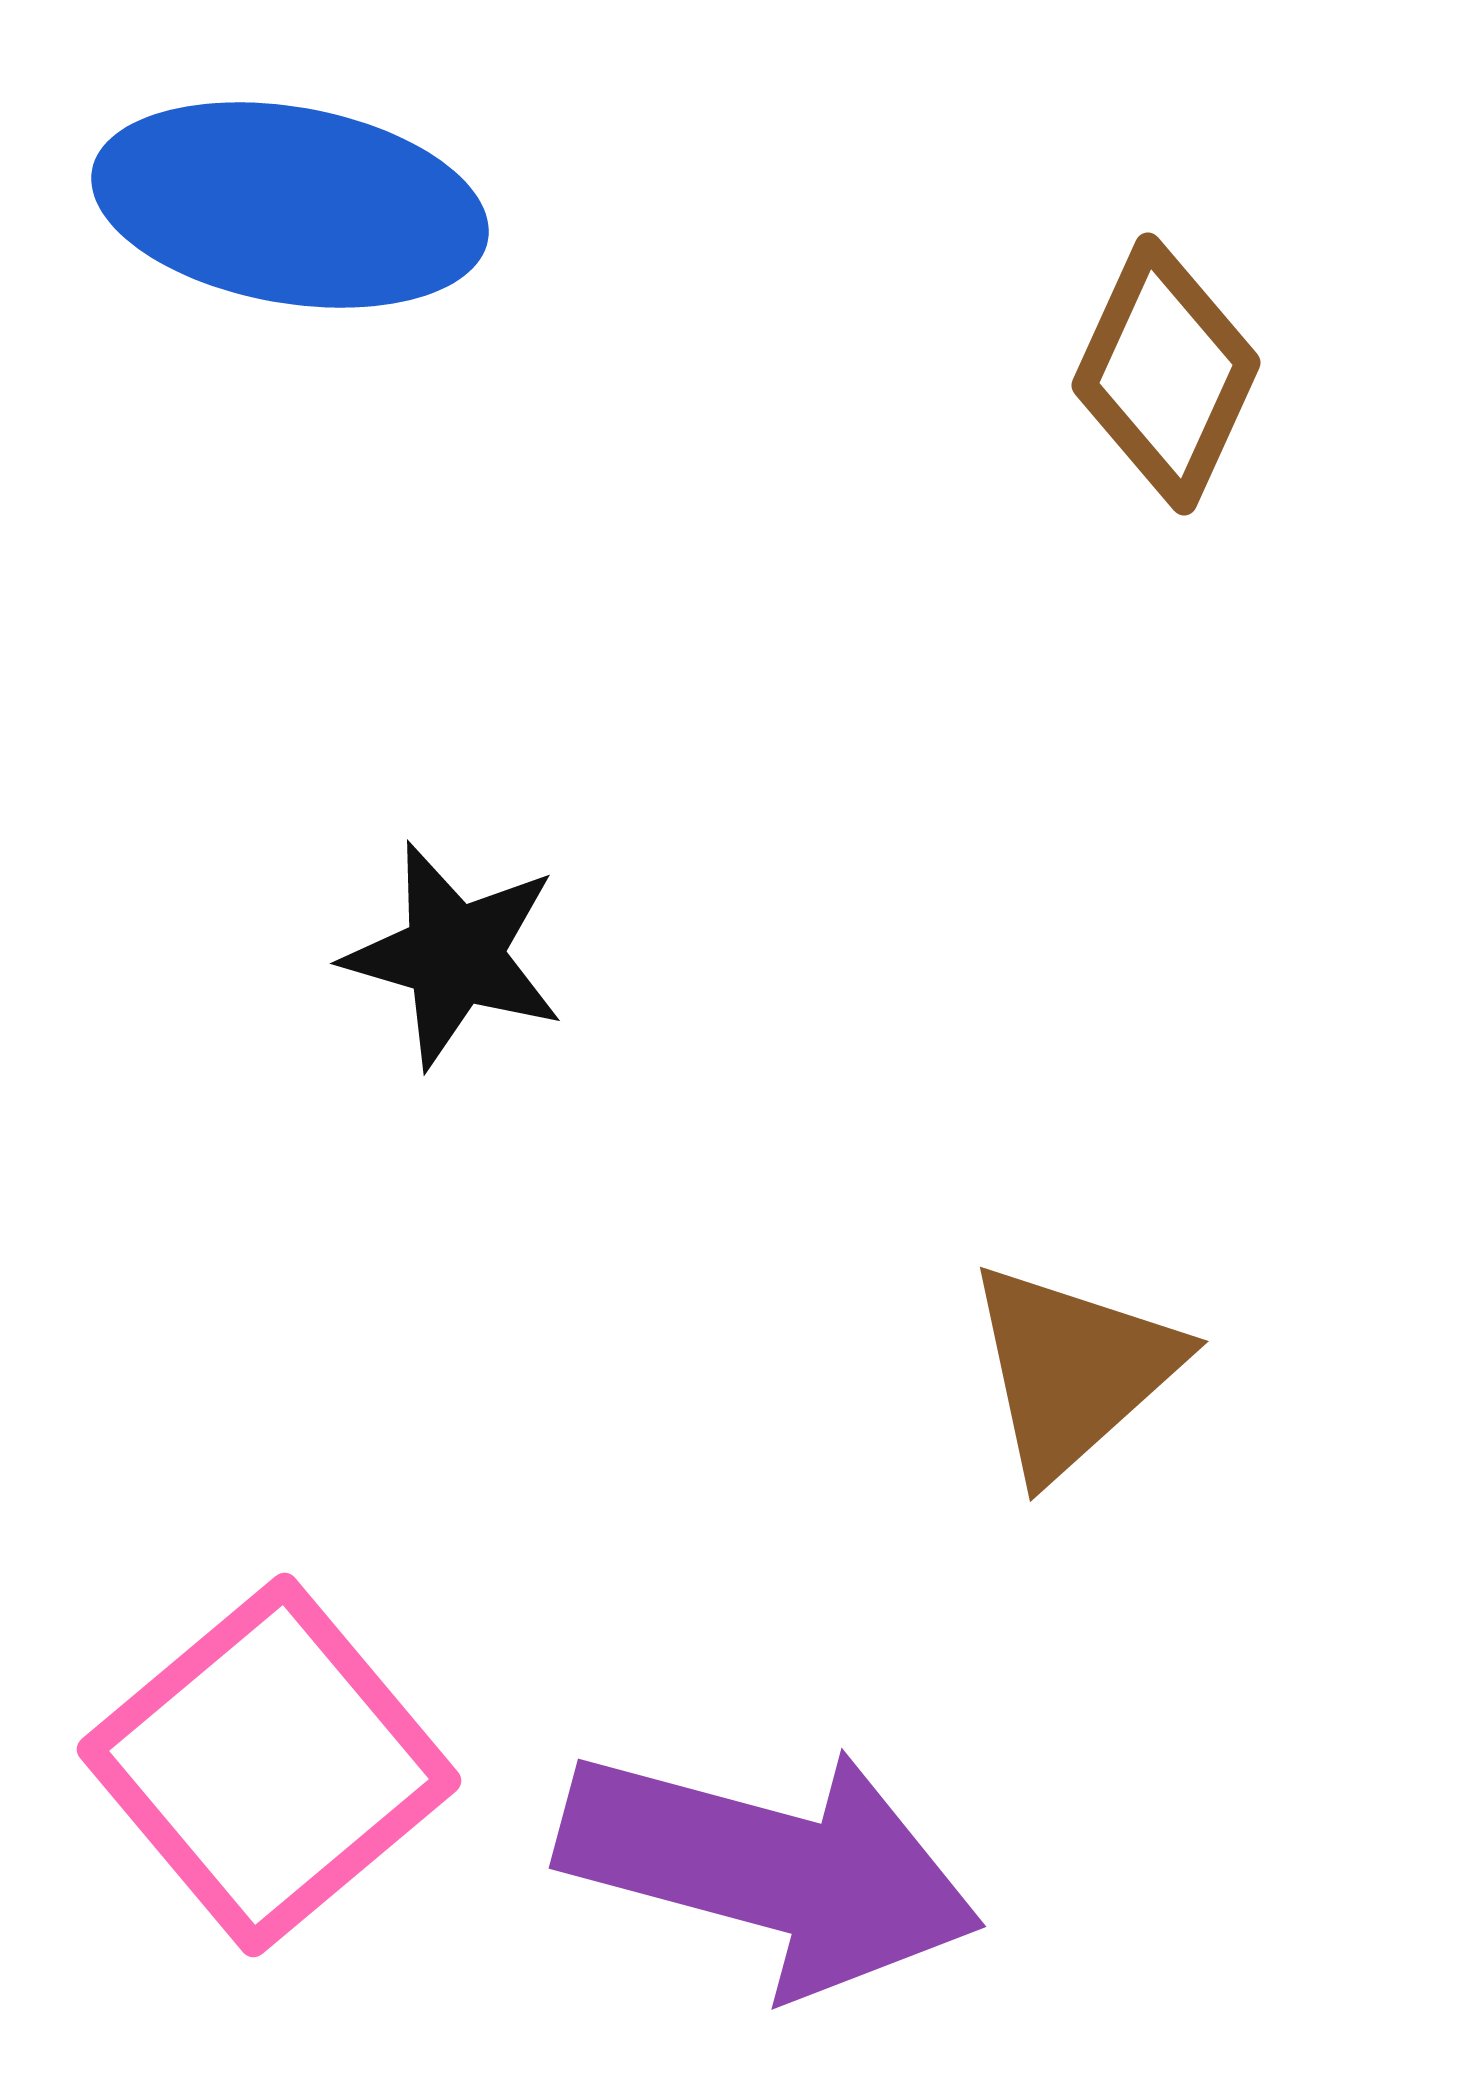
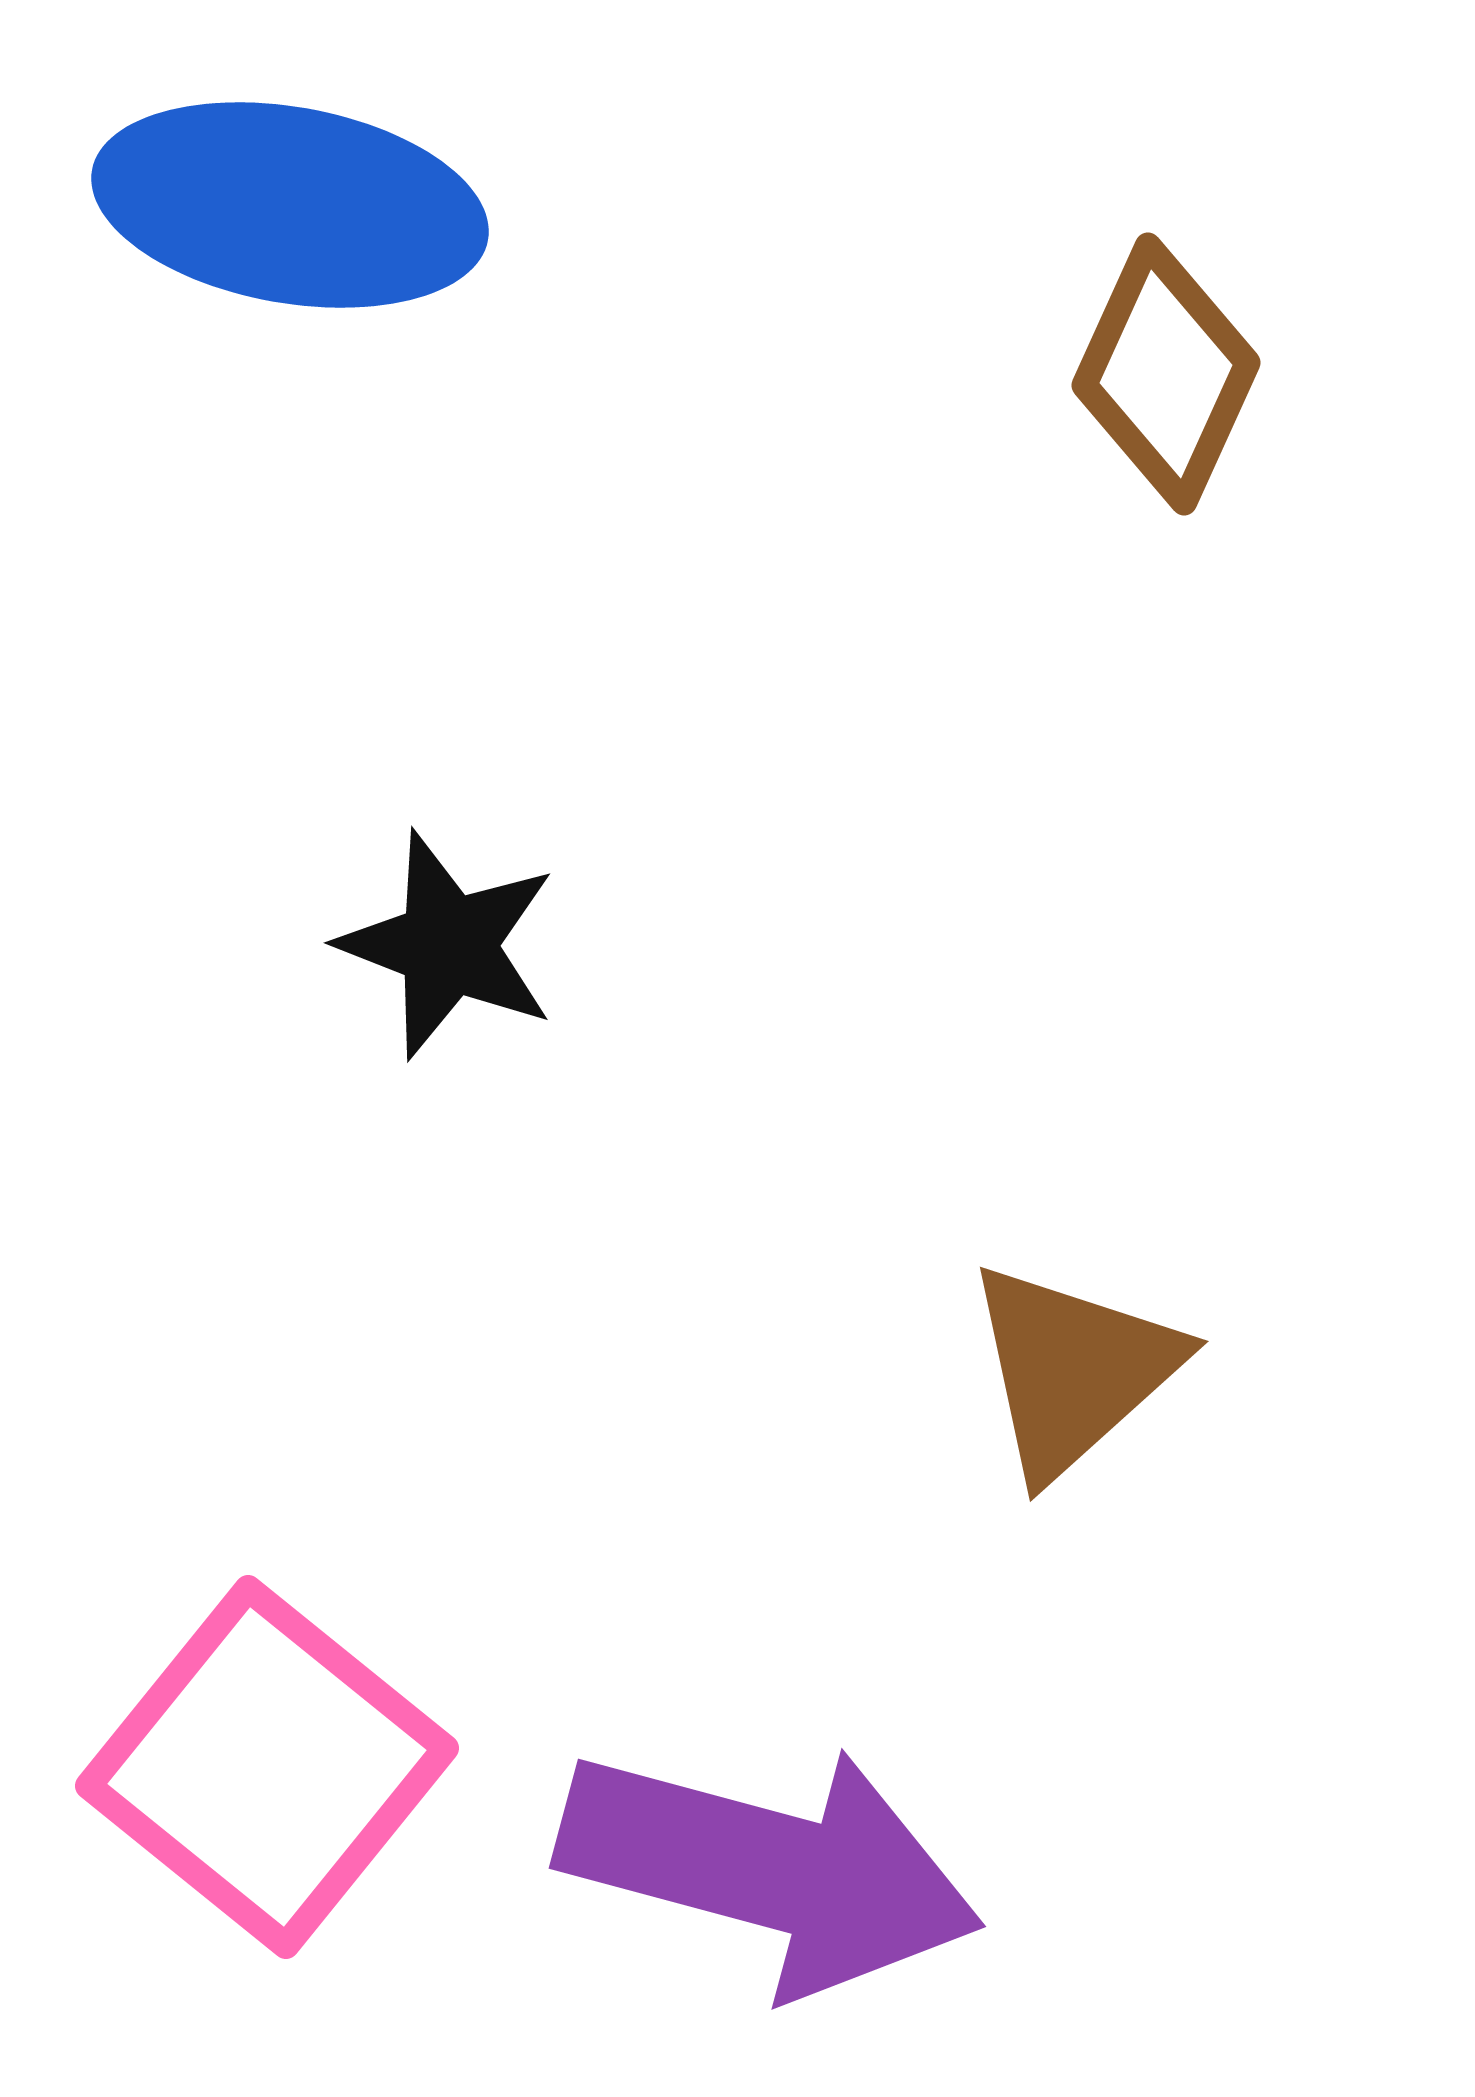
black star: moved 6 px left, 10 px up; rotated 5 degrees clockwise
pink square: moved 2 px left, 2 px down; rotated 11 degrees counterclockwise
